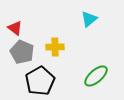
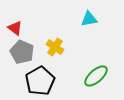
cyan triangle: rotated 30 degrees clockwise
yellow cross: rotated 36 degrees clockwise
